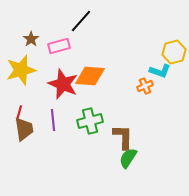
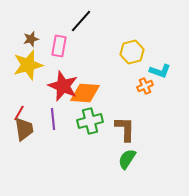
brown star: rotated 21 degrees clockwise
pink rectangle: rotated 65 degrees counterclockwise
yellow hexagon: moved 42 px left
yellow star: moved 7 px right, 5 px up
orange diamond: moved 5 px left, 17 px down
red star: moved 2 px down
red line: rotated 14 degrees clockwise
purple line: moved 1 px up
brown L-shape: moved 2 px right, 8 px up
green semicircle: moved 1 px left, 1 px down
